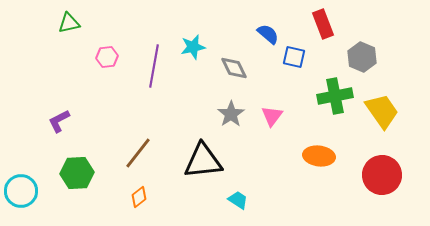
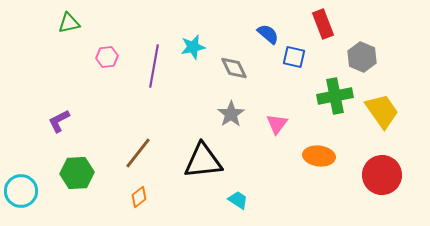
pink triangle: moved 5 px right, 8 px down
